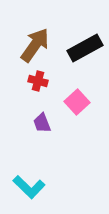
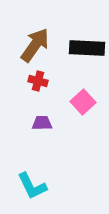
black rectangle: moved 2 px right; rotated 32 degrees clockwise
pink square: moved 6 px right
purple trapezoid: rotated 110 degrees clockwise
cyan L-shape: moved 3 px right, 1 px up; rotated 20 degrees clockwise
